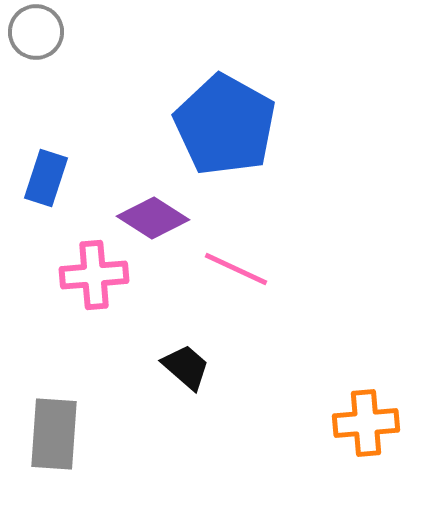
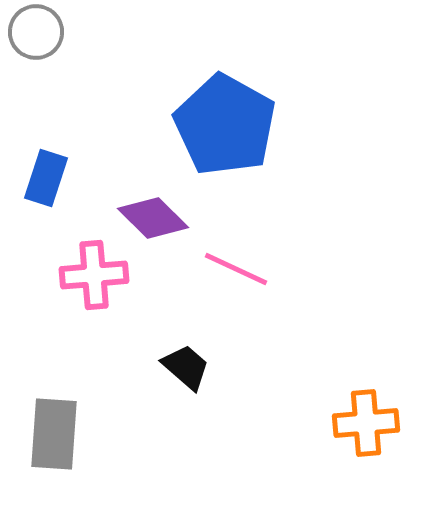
purple diamond: rotated 12 degrees clockwise
